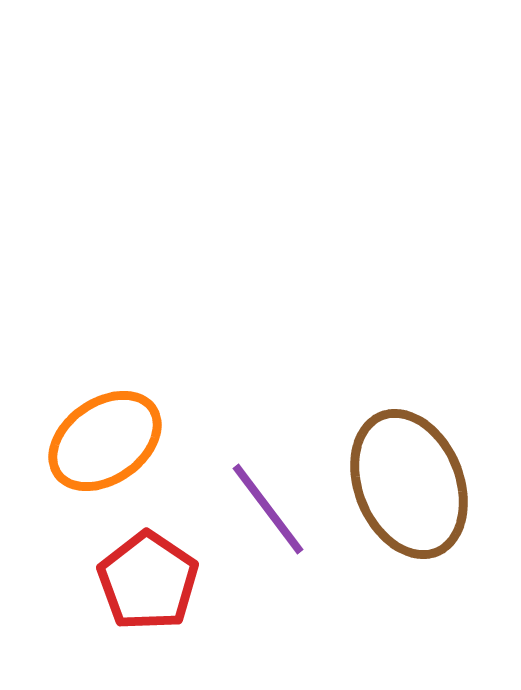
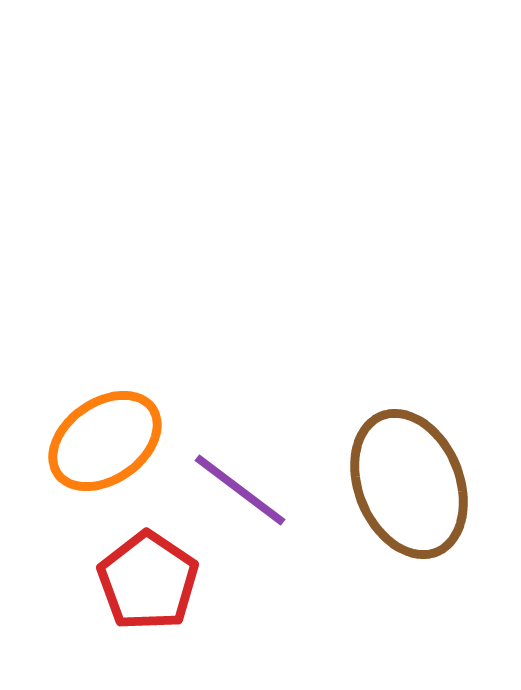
purple line: moved 28 px left, 19 px up; rotated 16 degrees counterclockwise
